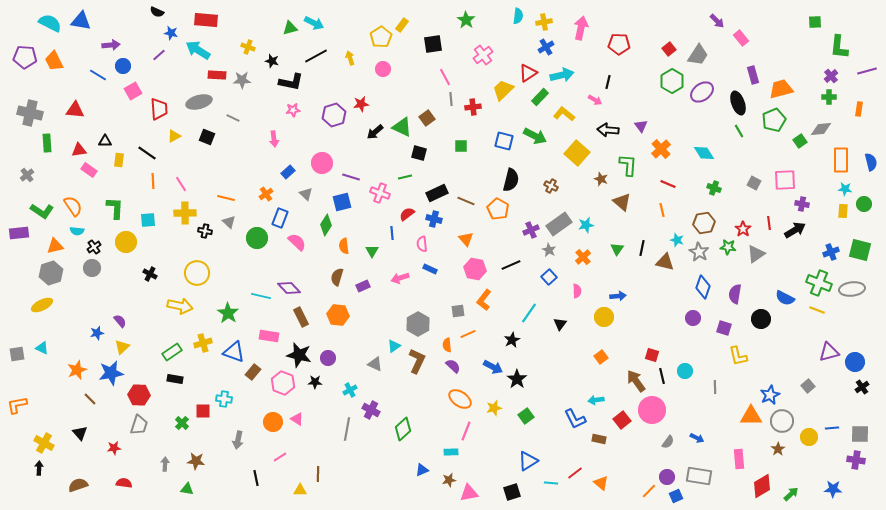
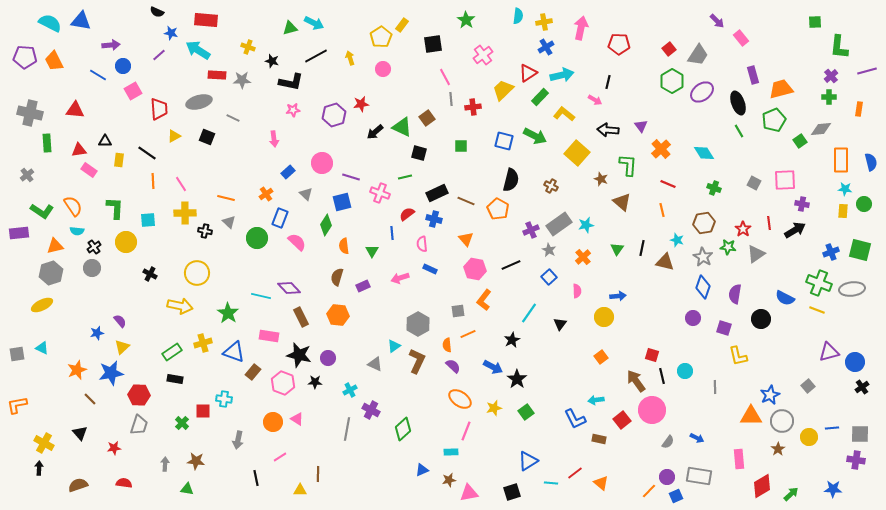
gray star at (699, 252): moved 4 px right, 5 px down
green square at (526, 416): moved 4 px up
